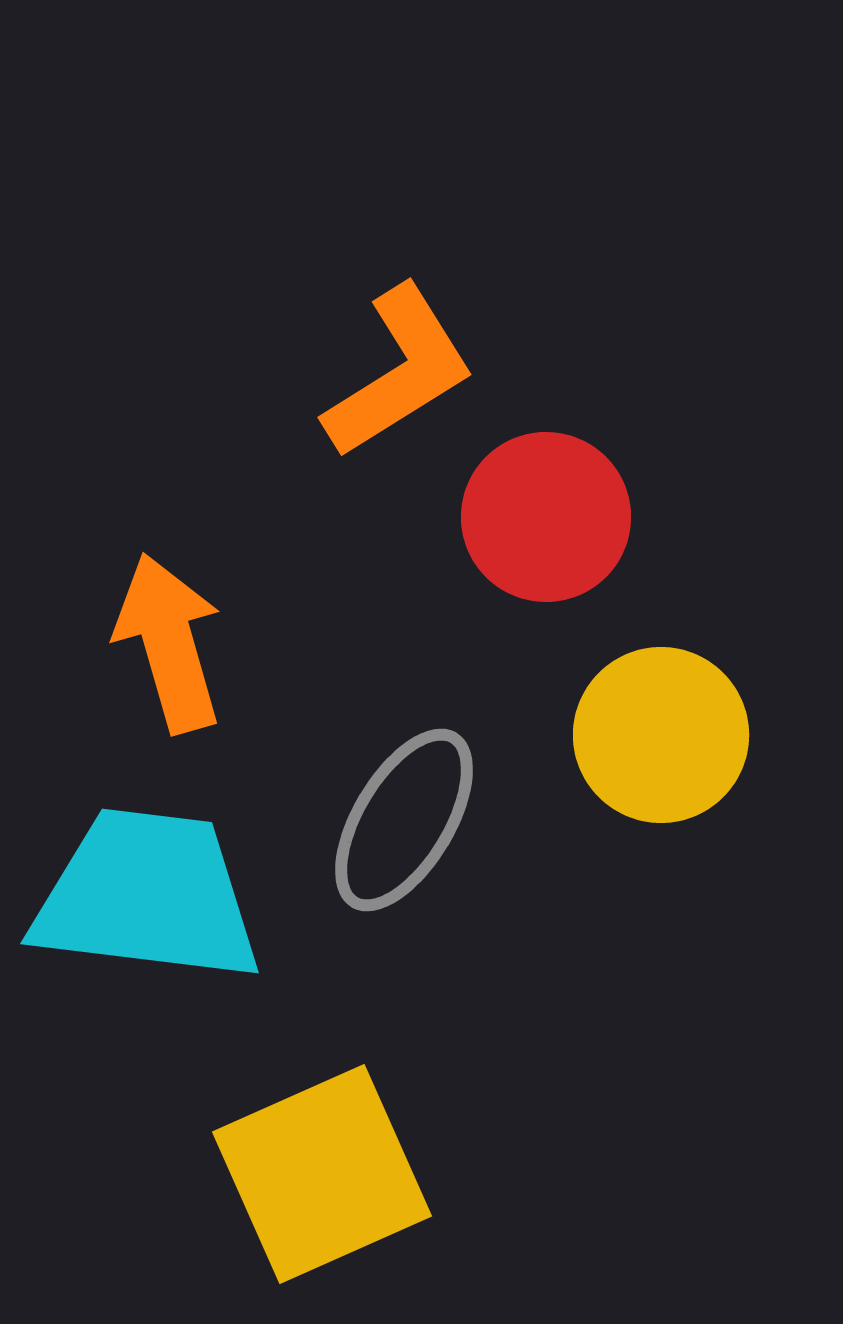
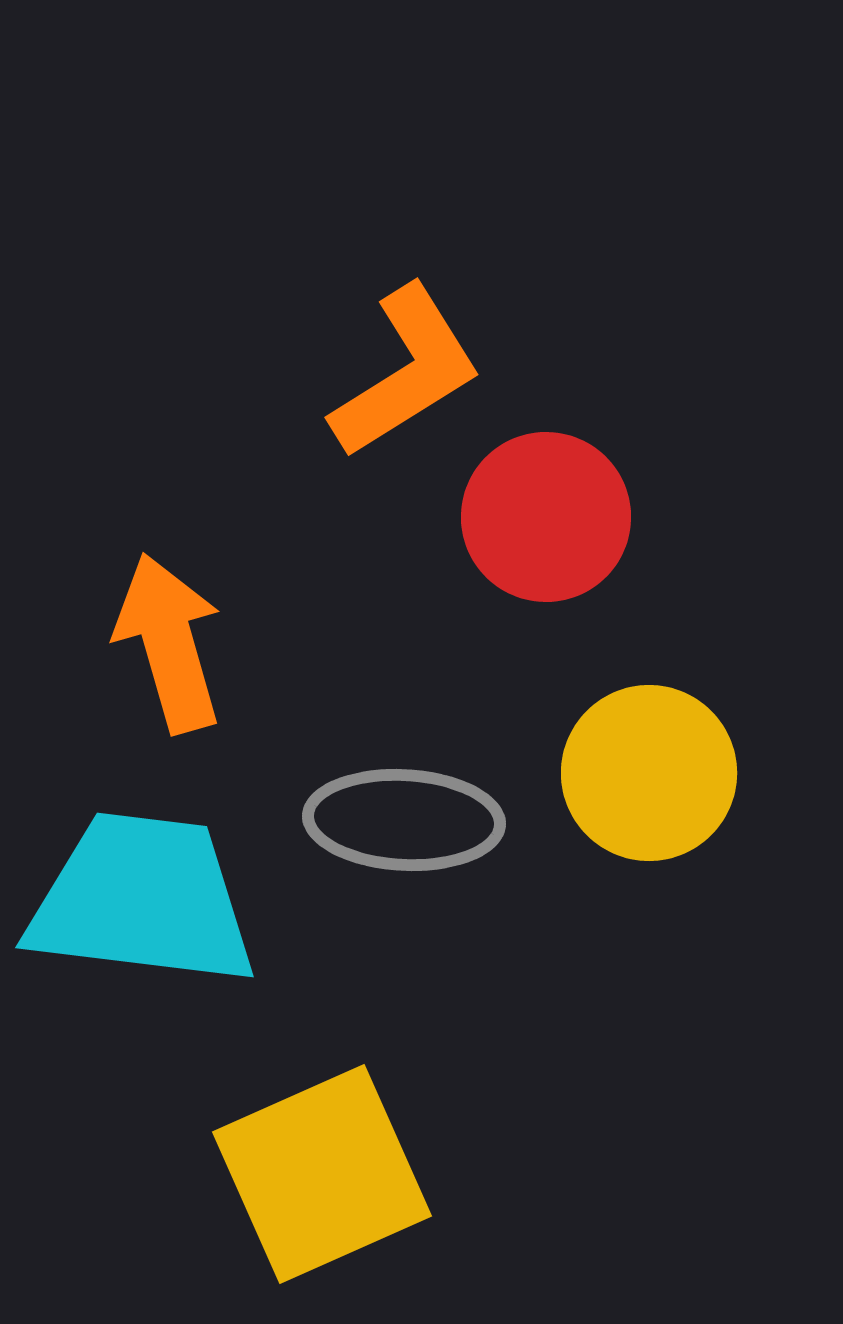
orange L-shape: moved 7 px right
yellow circle: moved 12 px left, 38 px down
gray ellipse: rotated 62 degrees clockwise
cyan trapezoid: moved 5 px left, 4 px down
